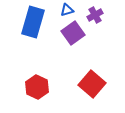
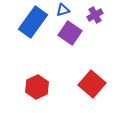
blue triangle: moved 4 px left
blue rectangle: rotated 20 degrees clockwise
purple square: moved 3 px left; rotated 20 degrees counterclockwise
red hexagon: rotated 10 degrees clockwise
